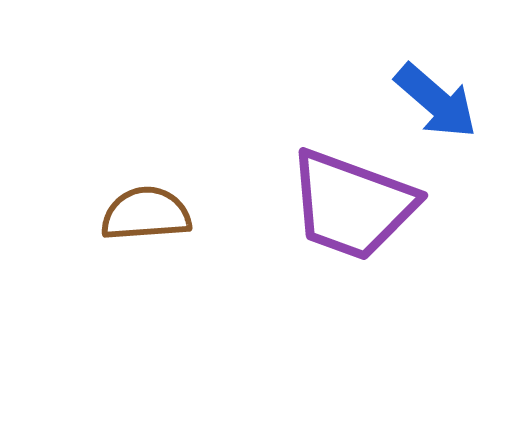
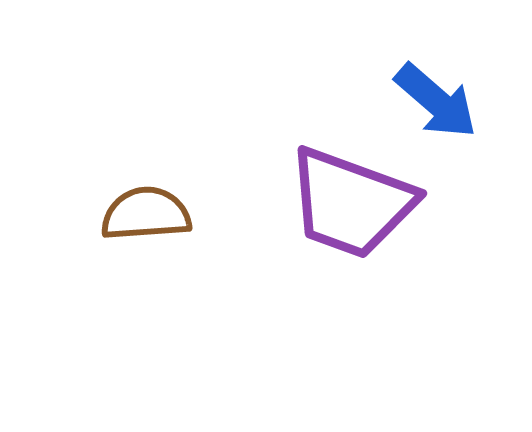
purple trapezoid: moved 1 px left, 2 px up
